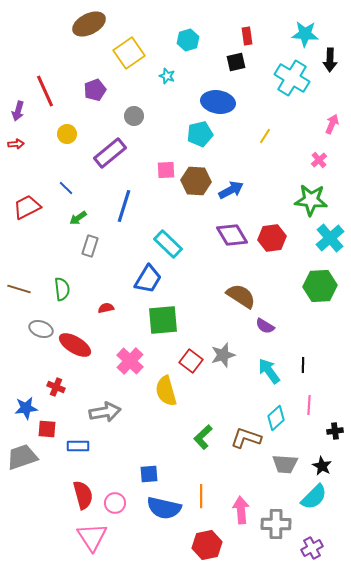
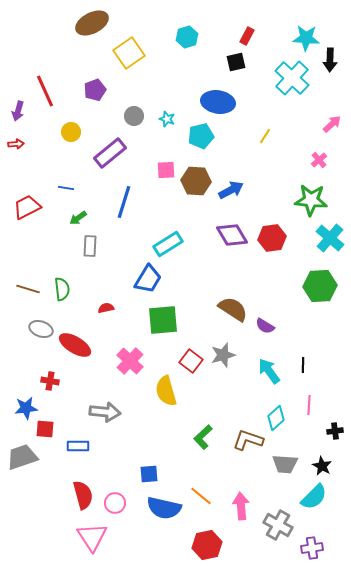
brown ellipse at (89, 24): moved 3 px right, 1 px up
cyan star at (305, 34): moved 1 px right, 4 px down
red rectangle at (247, 36): rotated 36 degrees clockwise
cyan hexagon at (188, 40): moved 1 px left, 3 px up
cyan star at (167, 76): moved 43 px down
cyan cross at (292, 78): rotated 12 degrees clockwise
pink arrow at (332, 124): rotated 24 degrees clockwise
yellow circle at (67, 134): moved 4 px right, 2 px up
cyan pentagon at (200, 134): moved 1 px right, 2 px down
blue line at (66, 188): rotated 35 degrees counterclockwise
blue line at (124, 206): moved 4 px up
cyan cross at (330, 238): rotated 8 degrees counterclockwise
cyan rectangle at (168, 244): rotated 76 degrees counterclockwise
gray rectangle at (90, 246): rotated 15 degrees counterclockwise
brown line at (19, 289): moved 9 px right
brown semicircle at (241, 296): moved 8 px left, 13 px down
red cross at (56, 387): moved 6 px left, 6 px up; rotated 12 degrees counterclockwise
gray arrow at (105, 412): rotated 16 degrees clockwise
red square at (47, 429): moved 2 px left
brown L-shape at (246, 438): moved 2 px right, 2 px down
orange line at (201, 496): rotated 50 degrees counterclockwise
pink arrow at (241, 510): moved 4 px up
gray cross at (276, 524): moved 2 px right, 1 px down; rotated 28 degrees clockwise
purple cross at (312, 548): rotated 20 degrees clockwise
